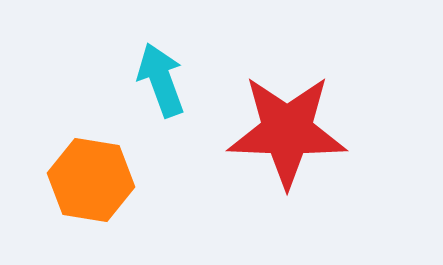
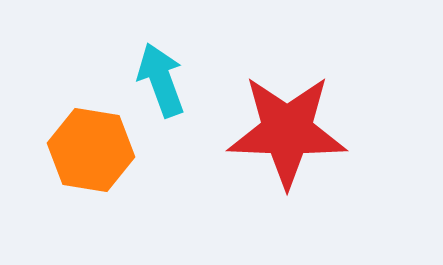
orange hexagon: moved 30 px up
